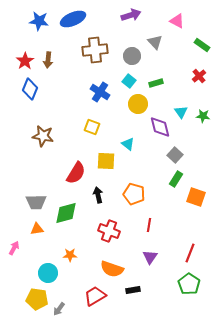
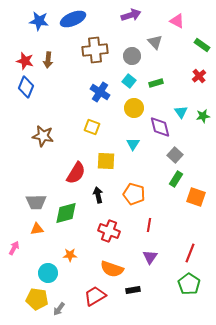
red star at (25, 61): rotated 24 degrees counterclockwise
blue diamond at (30, 89): moved 4 px left, 2 px up
yellow circle at (138, 104): moved 4 px left, 4 px down
green star at (203, 116): rotated 16 degrees counterclockwise
cyan triangle at (128, 144): moved 5 px right; rotated 24 degrees clockwise
